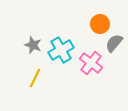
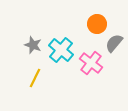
orange circle: moved 3 px left
cyan cross: rotated 20 degrees counterclockwise
